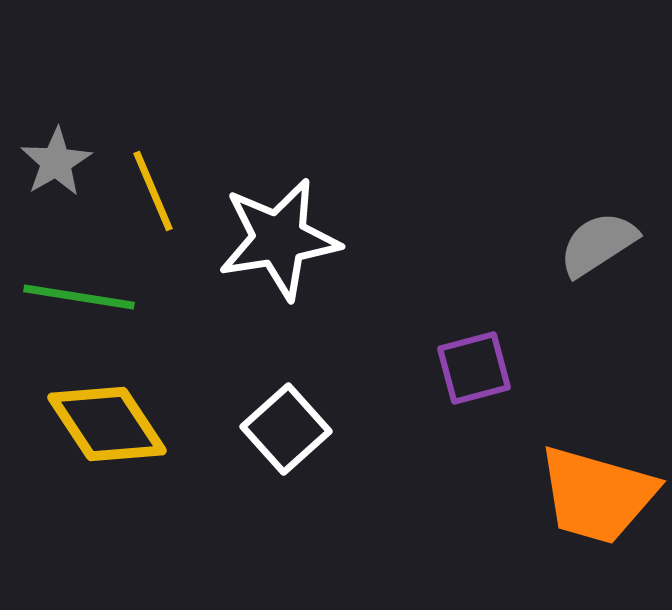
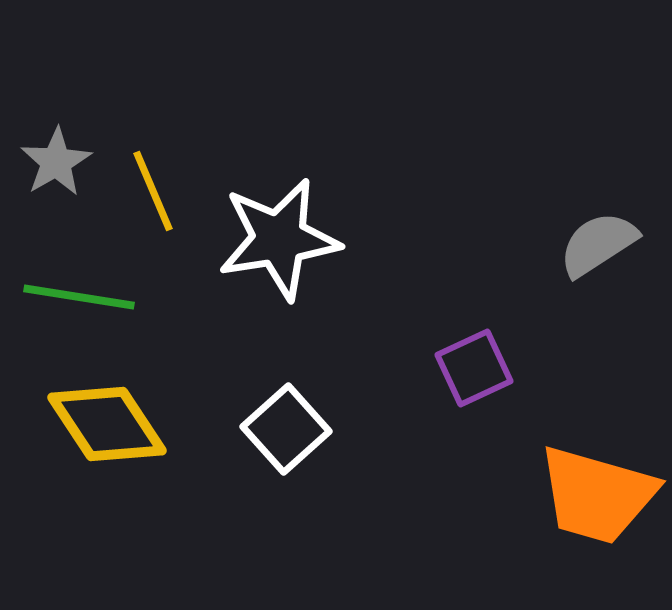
purple square: rotated 10 degrees counterclockwise
